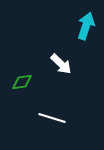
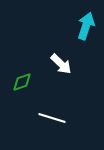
green diamond: rotated 10 degrees counterclockwise
